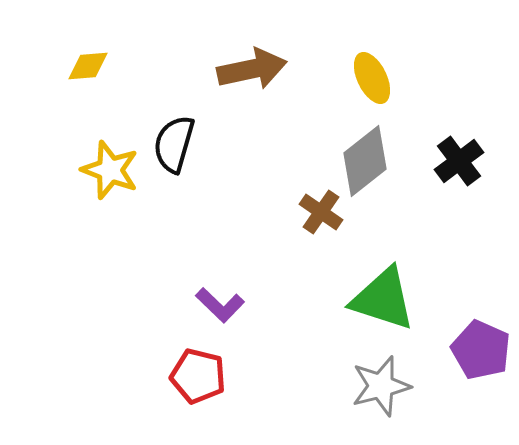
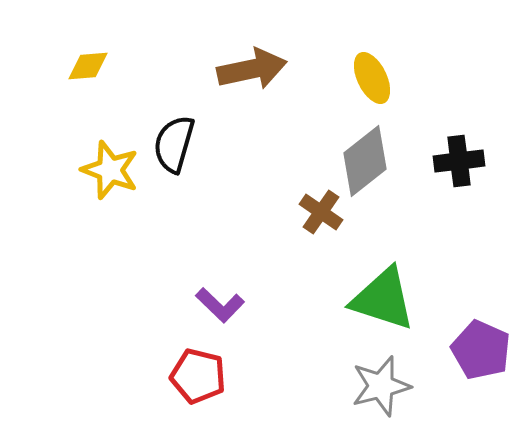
black cross: rotated 30 degrees clockwise
